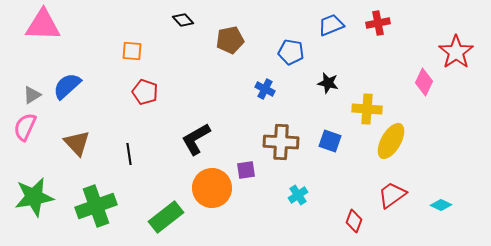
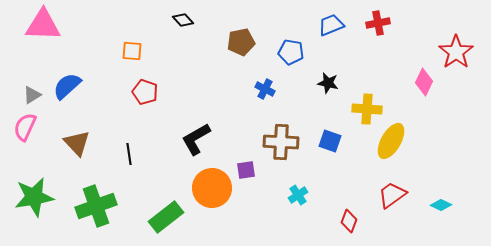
brown pentagon: moved 11 px right, 2 px down
red diamond: moved 5 px left
